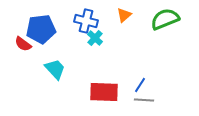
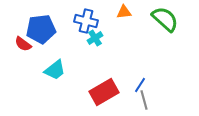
orange triangle: moved 3 px up; rotated 35 degrees clockwise
green semicircle: rotated 64 degrees clockwise
cyan cross: rotated 14 degrees clockwise
cyan trapezoid: moved 1 px down; rotated 95 degrees clockwise
red rectangle: rotated 32 degrees counterclockwise
gray line: rotated 72 degrees clockwise
